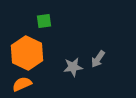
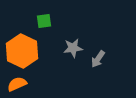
orange hexagon: moved 5 px left, 2 px up
gray star: moved 19 px up
orange semicircle: moved 5 px left
